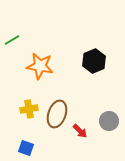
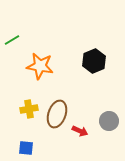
red arrow: rotated 21 degrees counterclockwise
blue square: rotated 14 degrees counterclockwise
